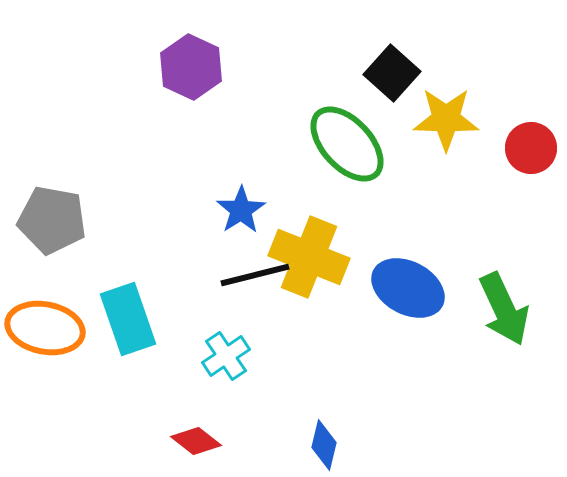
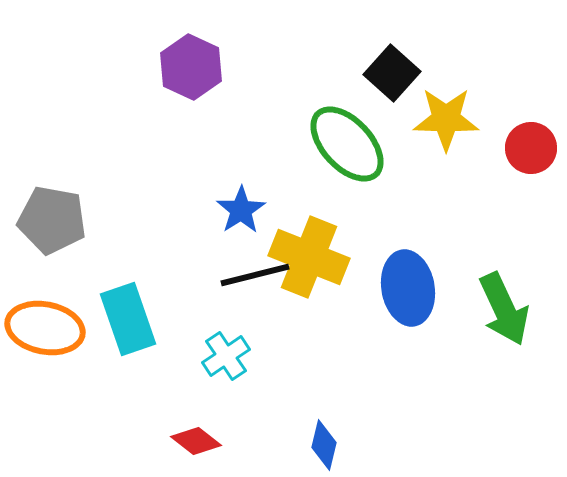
blue ellipse: rotated 52 degrees clockwise
